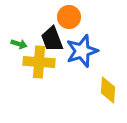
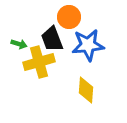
blue star: moved 6 px right, 6 px up; rotated 12 degrees clockwise
yellow cross: rotated 20 degrees counterclockwise
yellow diamond: moved 22 px left
